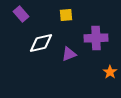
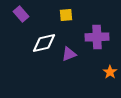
purple cross: moved 1 px right, 1 px up
white diamond: moved 3 px right
